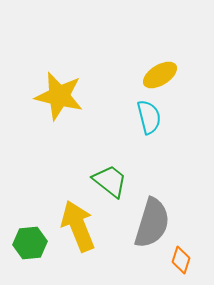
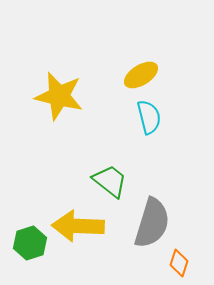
yellow ellipse: moved 19 px left
yellow arrow: rotated 66 degrees counterclockwise
green hexagon: rotated 12 degrees counterclockwise
orange diamond: moved 2 px left, 3 px down
